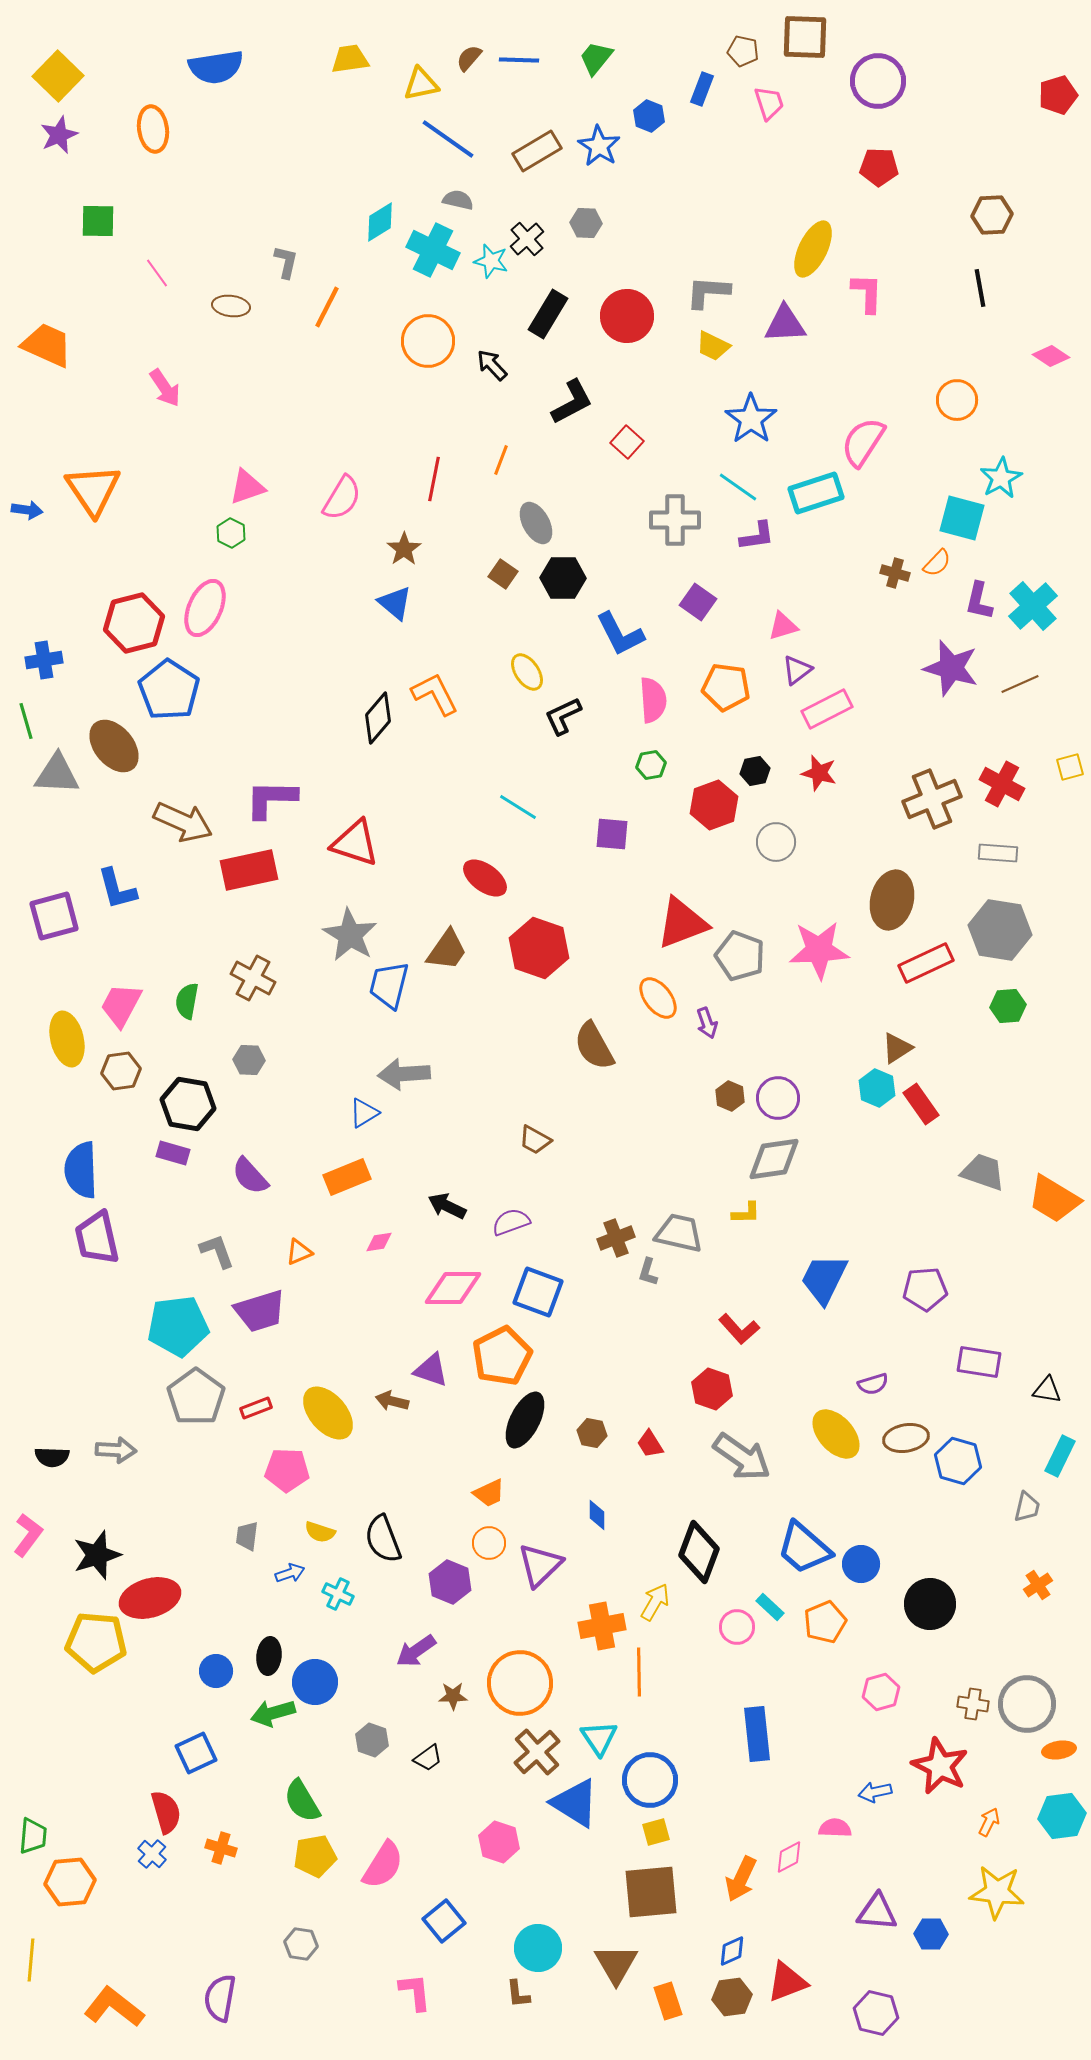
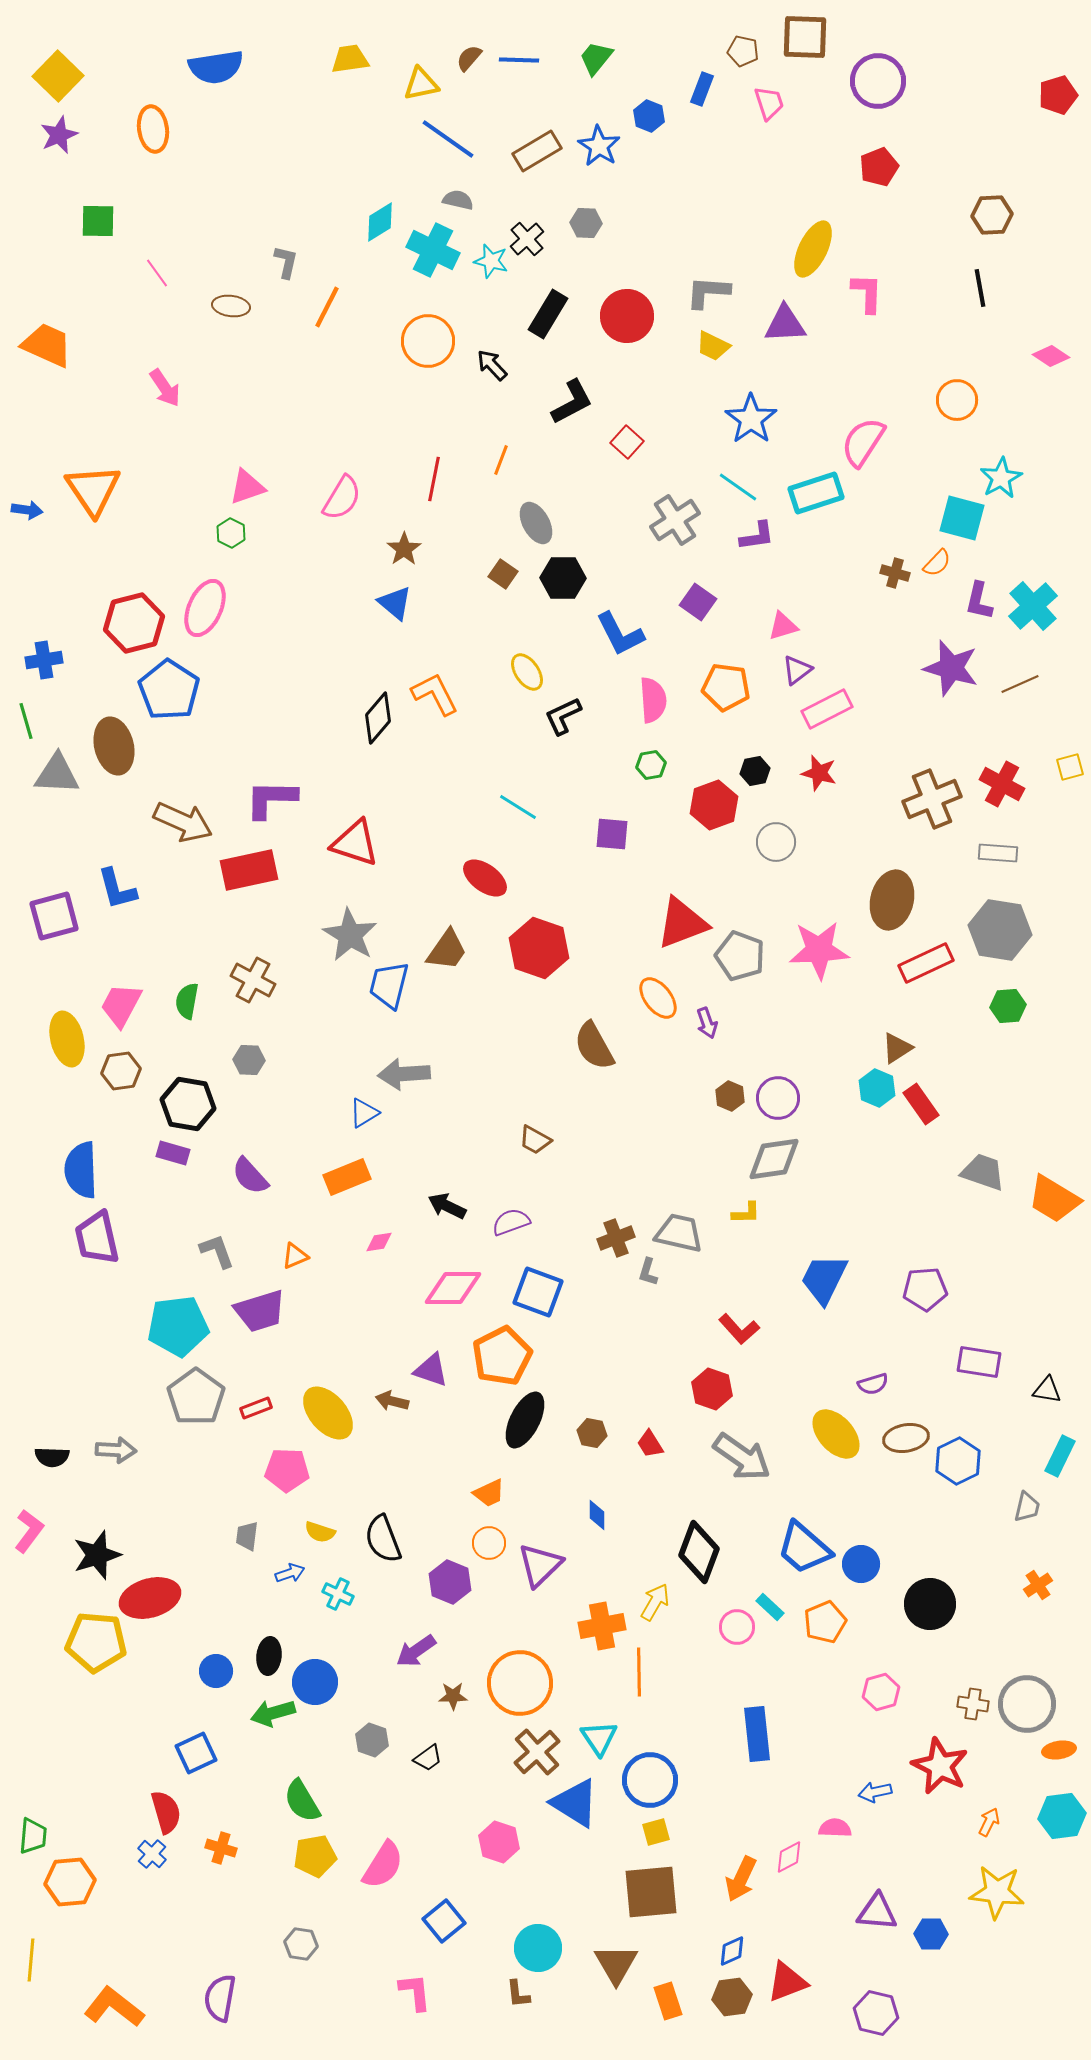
red pentagon at (879, 167): rotated 24 degrees counterclockwise
gray cross at (675, 520): rotated 33 degrees counterclockwise
brown ellipse at (114, 746): rotated 26 degrees clockwise
brown cross at (253, 978): moved 2 px down
orange triangle at (299, 1252): moved 4 px left, 4 px down
blue hexagon at (958, 1461): rotated 18 degrees clockwise
pink L-shape at (28, 1535): moved 1 px right, 4 px up
